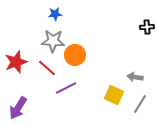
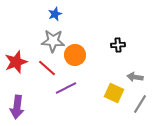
blue star: rotated 16 degrees counterclockwise
black cross: moved 29 px left, 18 px down
yellow square: moved 2 px up
purple arrow: moved 1 px left, 1 px up; rotated 25 degrees counterclockwise
